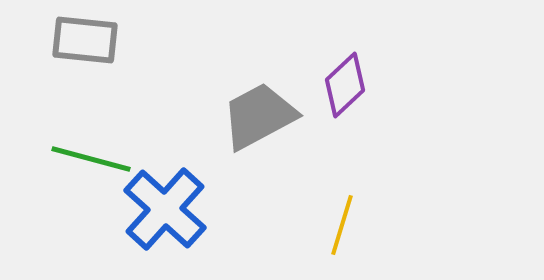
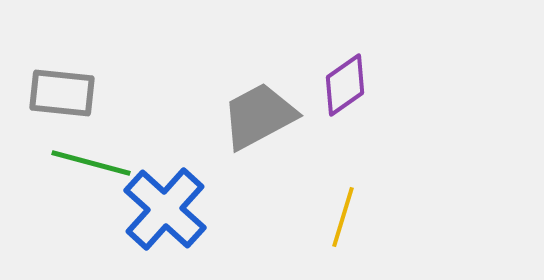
gray rectangle: moved 23 px left, 53 px down
purple diamond: rotated 8 degrees clockwise
green line: moved 4 px down
yellow line: moved 1 px right, 8 px up
